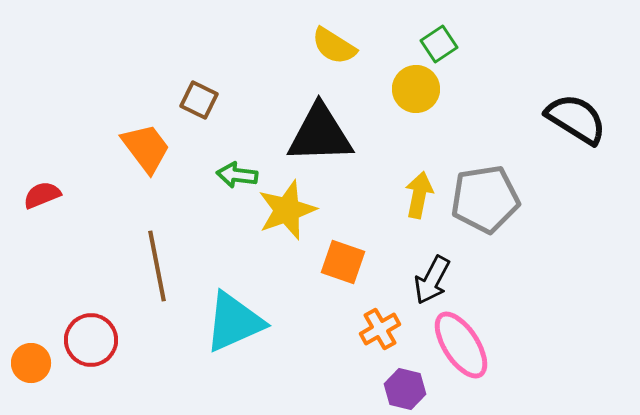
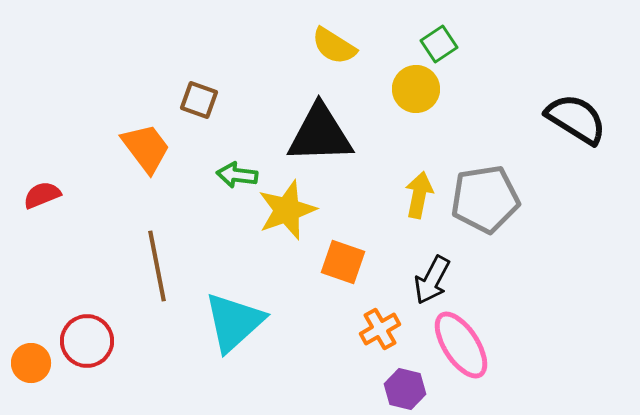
brown square: rotated 6 degrees counterclockwise
cyan triangle: rotated 18 degrees counterclockwise
red circle: moved 4 px left, 1 px down
